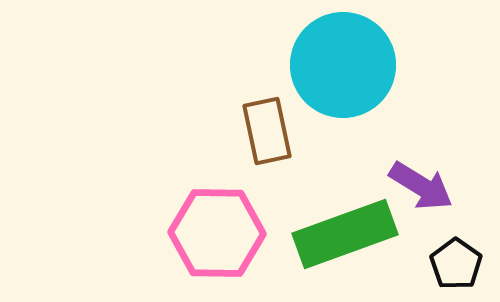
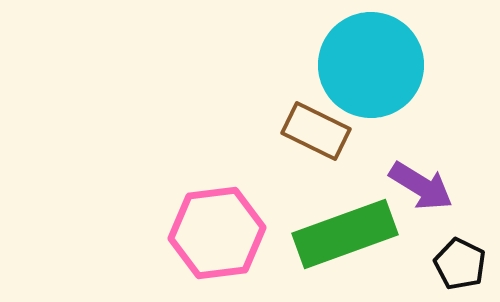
cyan circle: moved 28 px right
brown rectangle: moved 49 px right; rotated 52 degrees counterclockwise
pink hexagon: rotated 8 degrees counterclockwise
black pentagon: moved 4 px right; rotated 9 degrees counterclockwise
